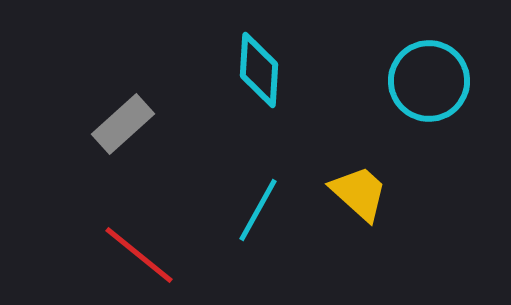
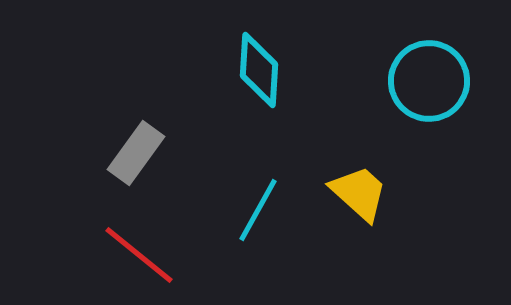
gray rectangle: moved 13 px right, 29 px down; rotated 12 degrees counterclockwise
